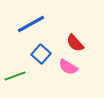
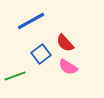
blue line: moved 3 px up
red semicircle: moved 10 px left
blue square: rotated 12 degrees clockwise
